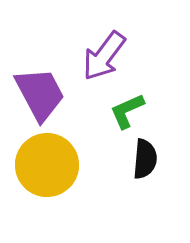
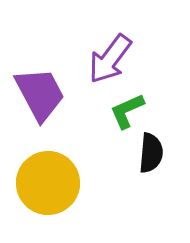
purple arrow: moved 6 px right, 3 px down
black semicircle: moved 6 px right, 6 px up
yellow circle: moved 1 px right, 18 px down
